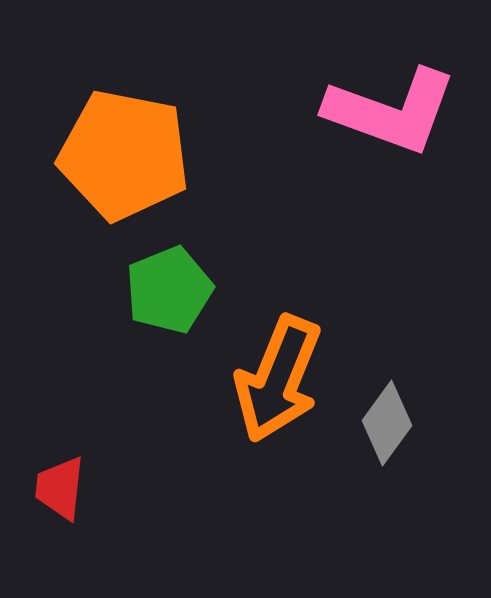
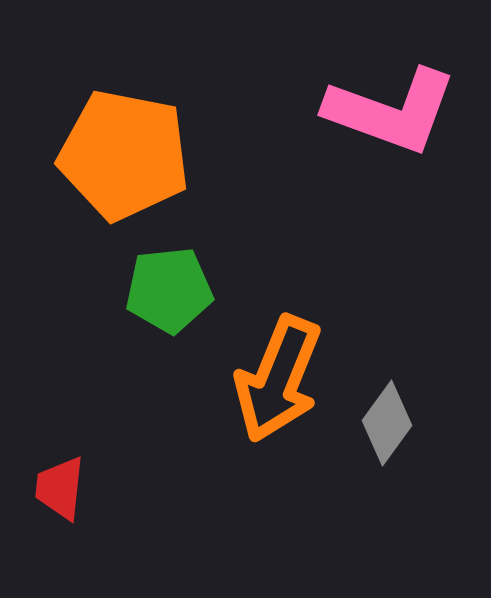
green pentagon: rotated 16 degrees clockwise
